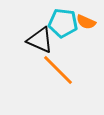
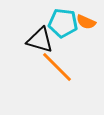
black triangle: rotated 8 degrees counterclockwise
orange line: moved 1 px left, 3 px up
